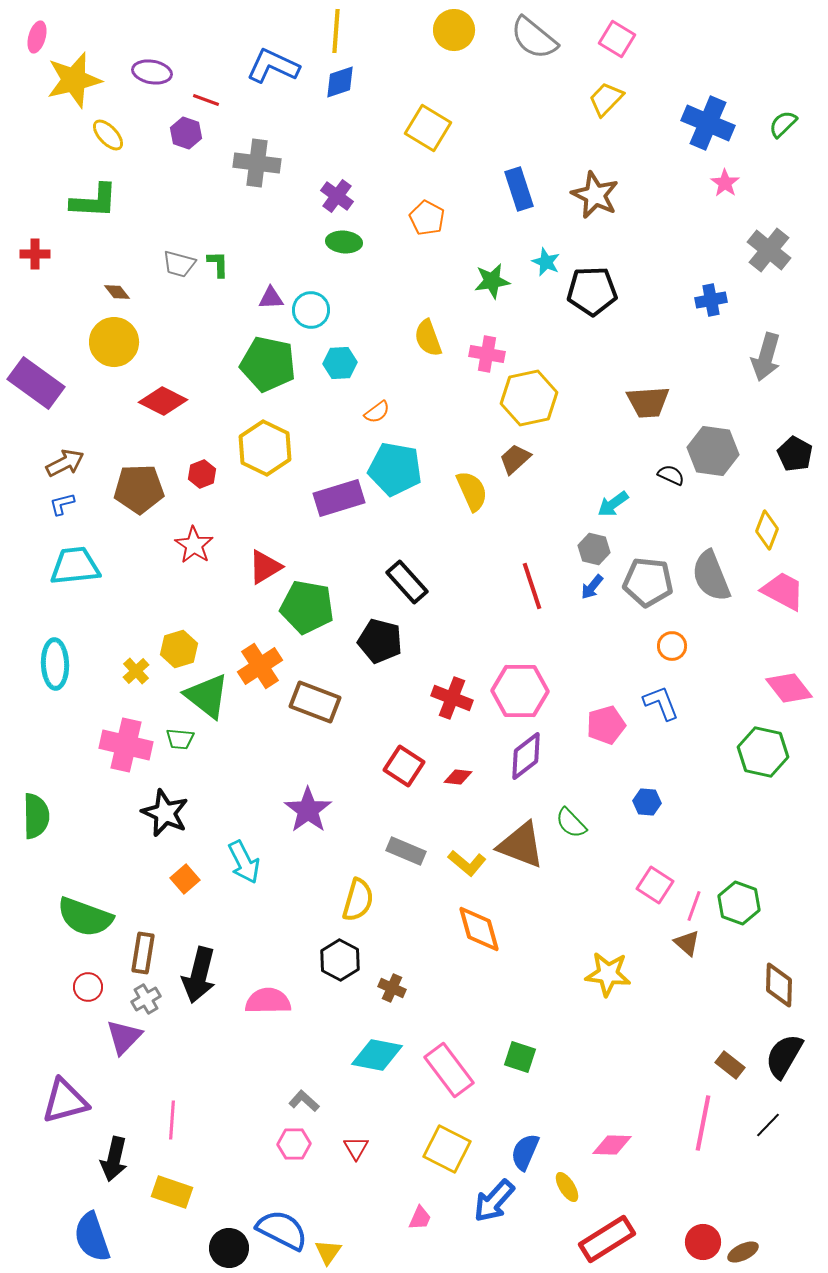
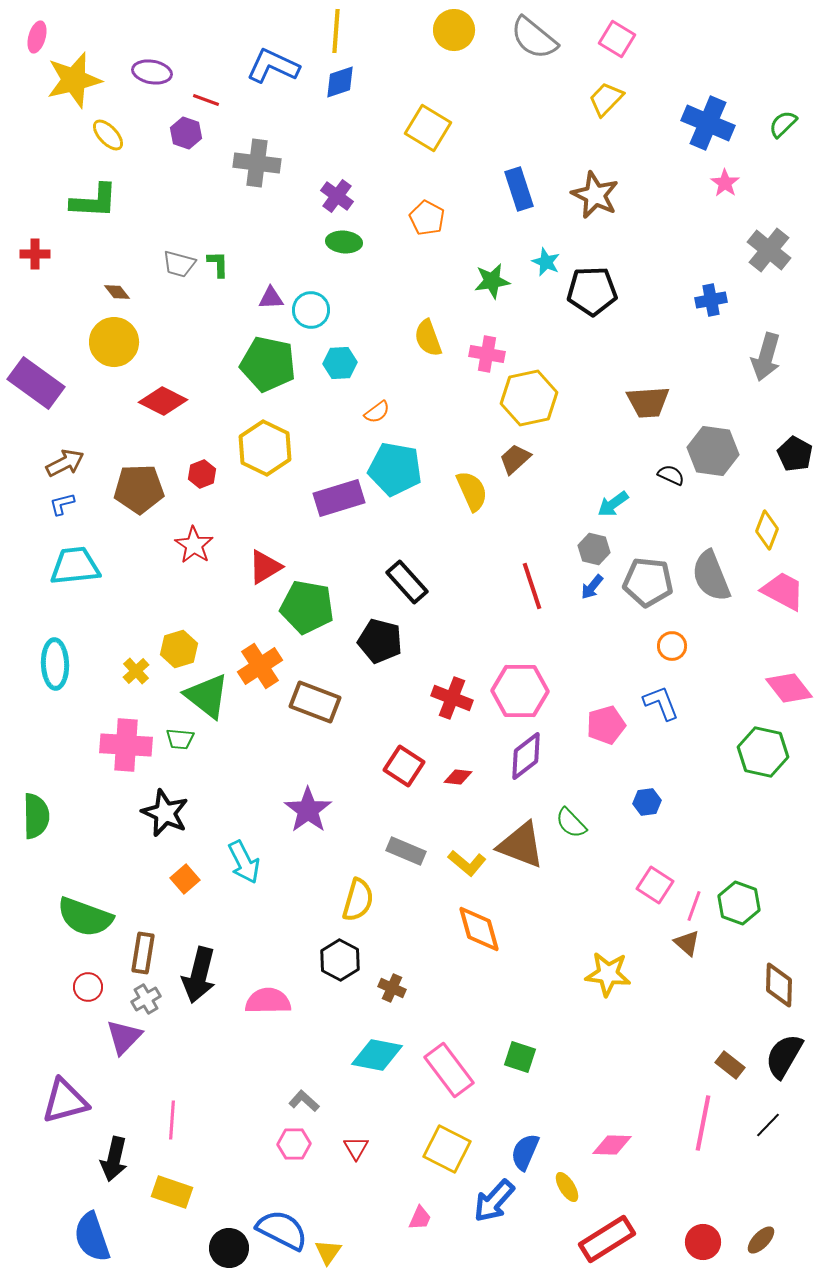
pink cross at (126, 745): rotated 9 degrees counterclockwise
blue hexagon at (647, 802): rotated 12 degrees counterclockwise
brown ellipse at (743, 1252): moved 18 px right, 12 px up; rotated 20 degrees counterclockwise
